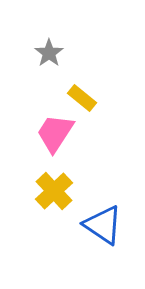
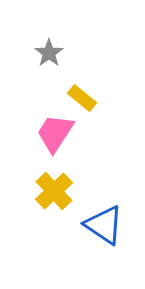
blue triangle: moved 1 px right
